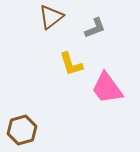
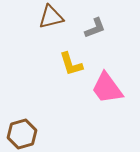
brown triangle: rotated 24 degrees clockwise
brown hexagon: moved 4 px down
